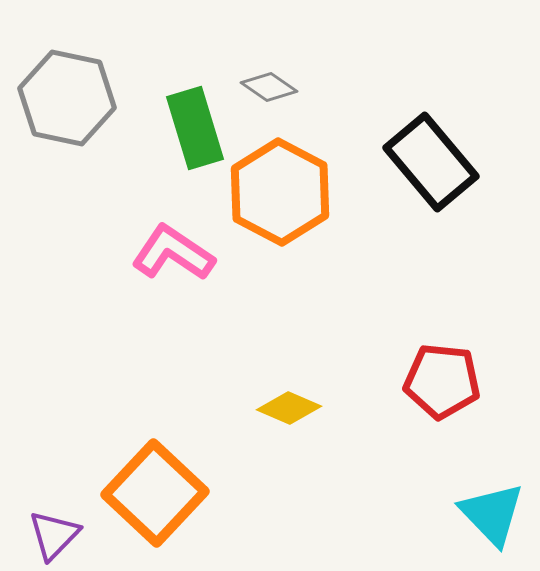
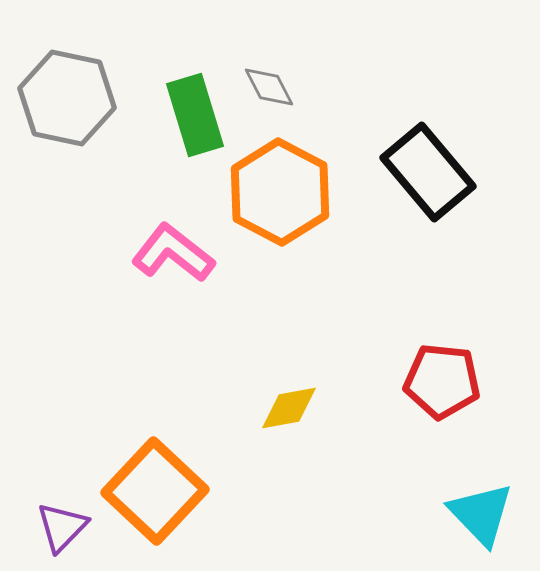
gray diamond: rotated 28 degrees clockwise
green rectangle: moved 13 px up
black rectangle: moved 3 px left, 10 px down
pink L-shape: rotated 4 degrees clockwise
yellow diamond: rotated 34 degrees counterclockwise
orange square: moved 2 px up
cyan triangle: moved 11 px left
purple triangle: moved 8 px right, 8 px up
